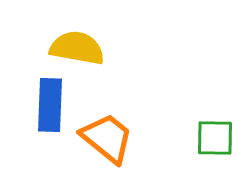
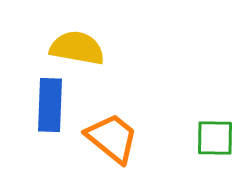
orange trapezoid: moved 5 px right
